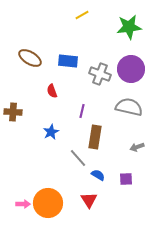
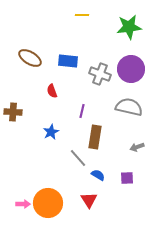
yellow line: rotated 32 degrees clockwise
purple square: moved 1 px right, 1 px up
